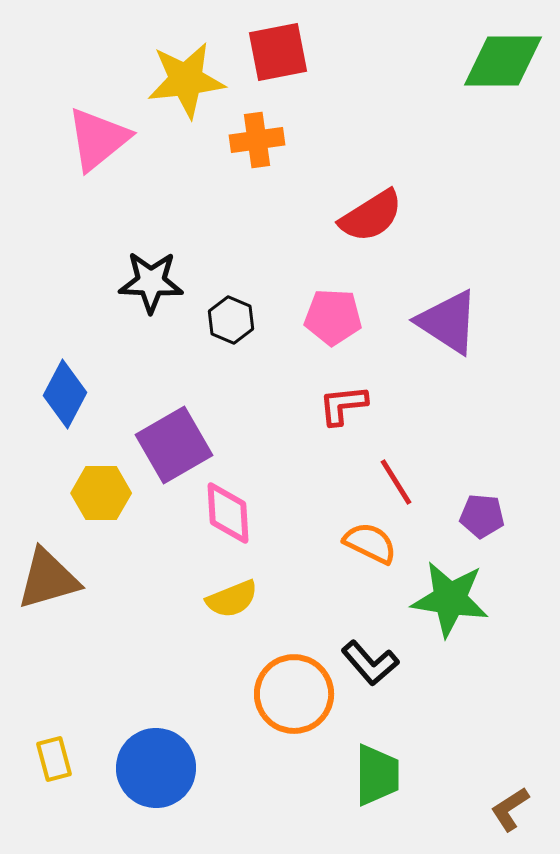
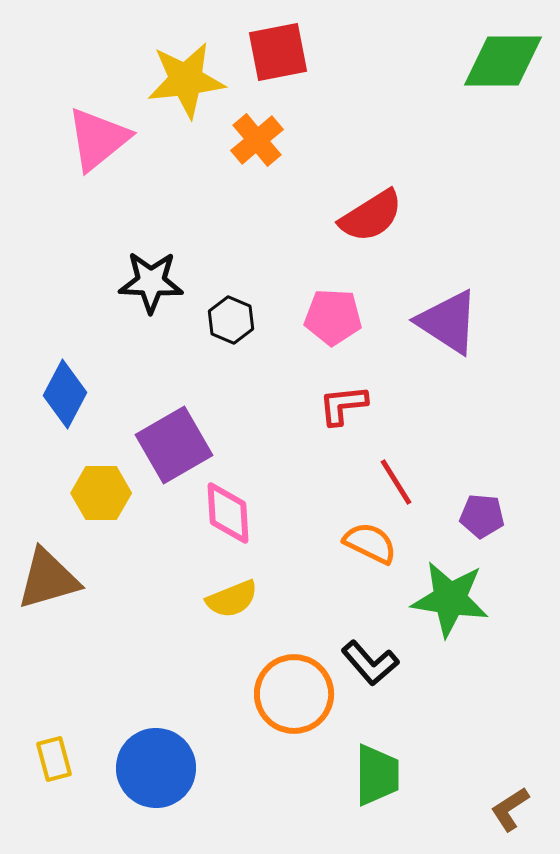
orange cross: rotated 32 degrees counterclockwise
